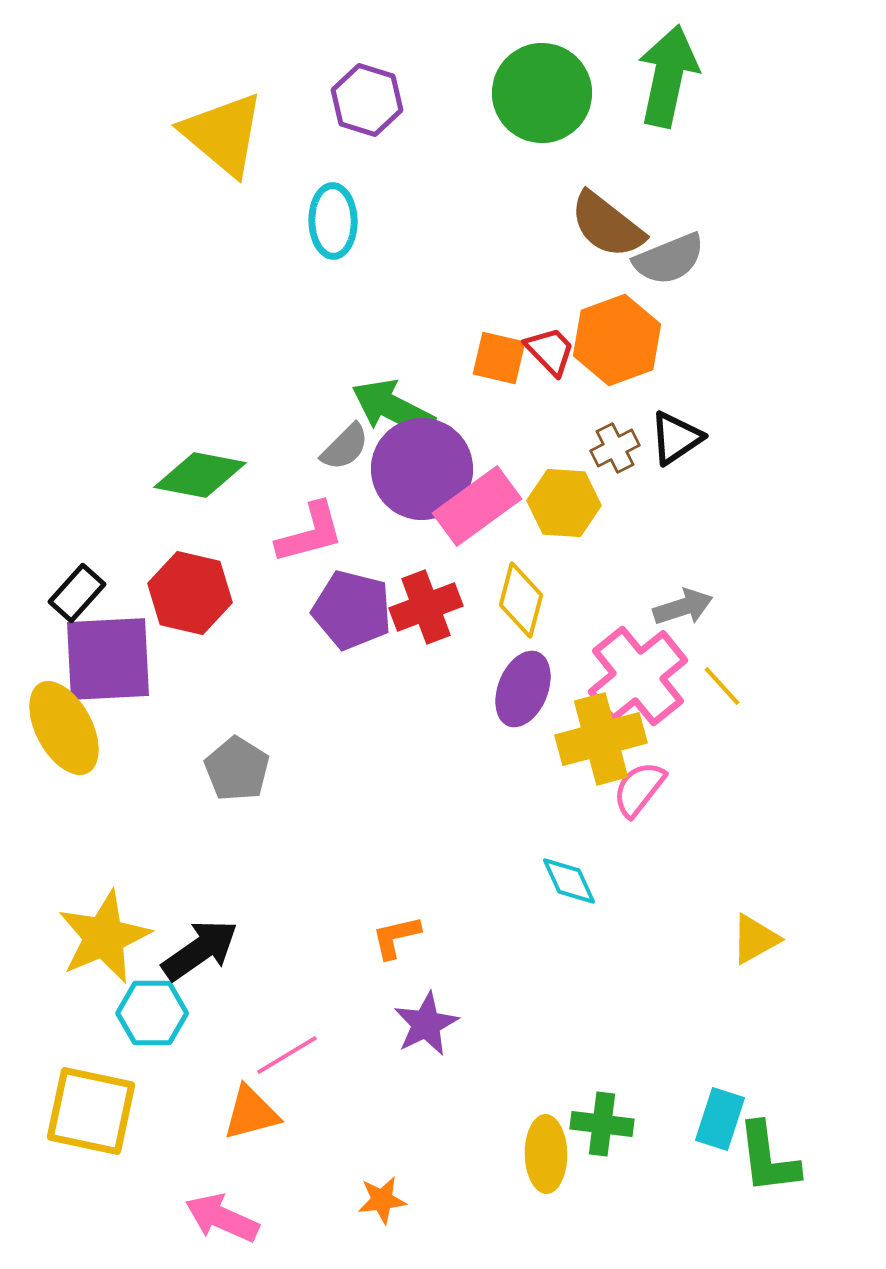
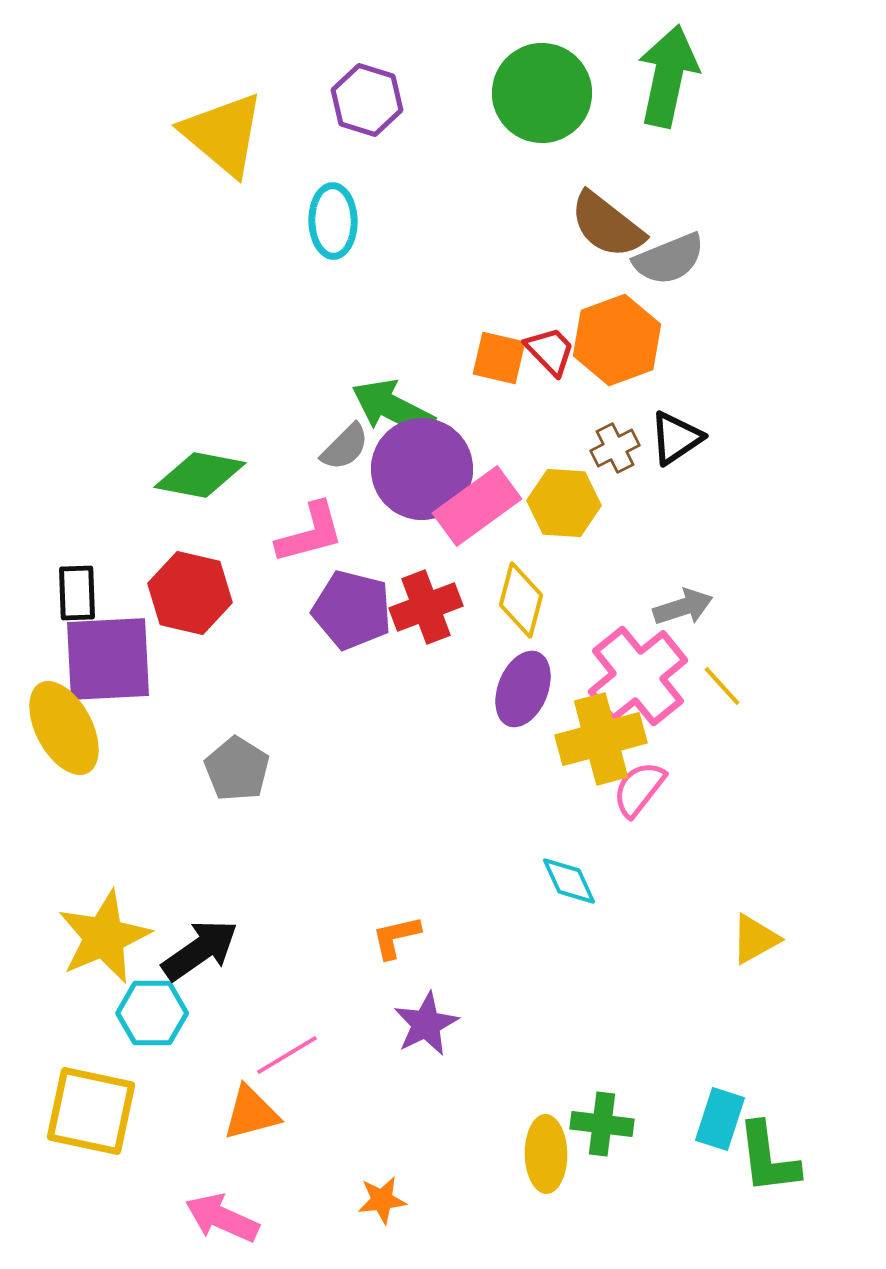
black rectangle at (77, 593): rotated 44 degrees counterclockwise
